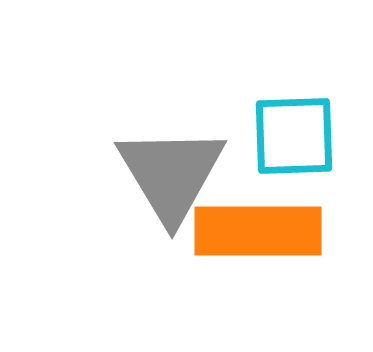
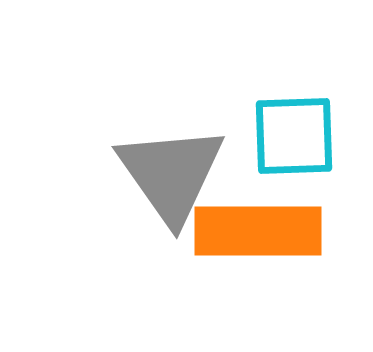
gray triangle: rotated 4 degrees counterclockwise
